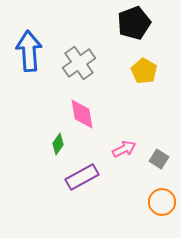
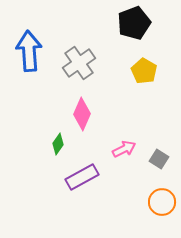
pink diamond: rotated 32 degrees clockwise
